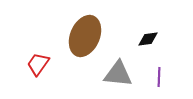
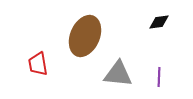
black diamond: moved 11 px right, 17 px up
red trapezoid: rotated 45 degrees counterclockwise
